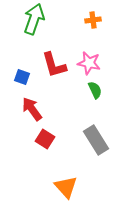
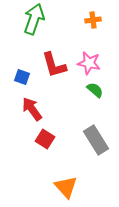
green semicircle: rotated 24 degrees counterclockwise
